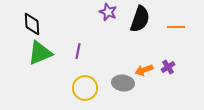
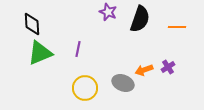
orange line: moved 1 px right
purple line: moved 2 px up
gray ellipse: rotated 15 degrees clockwise
